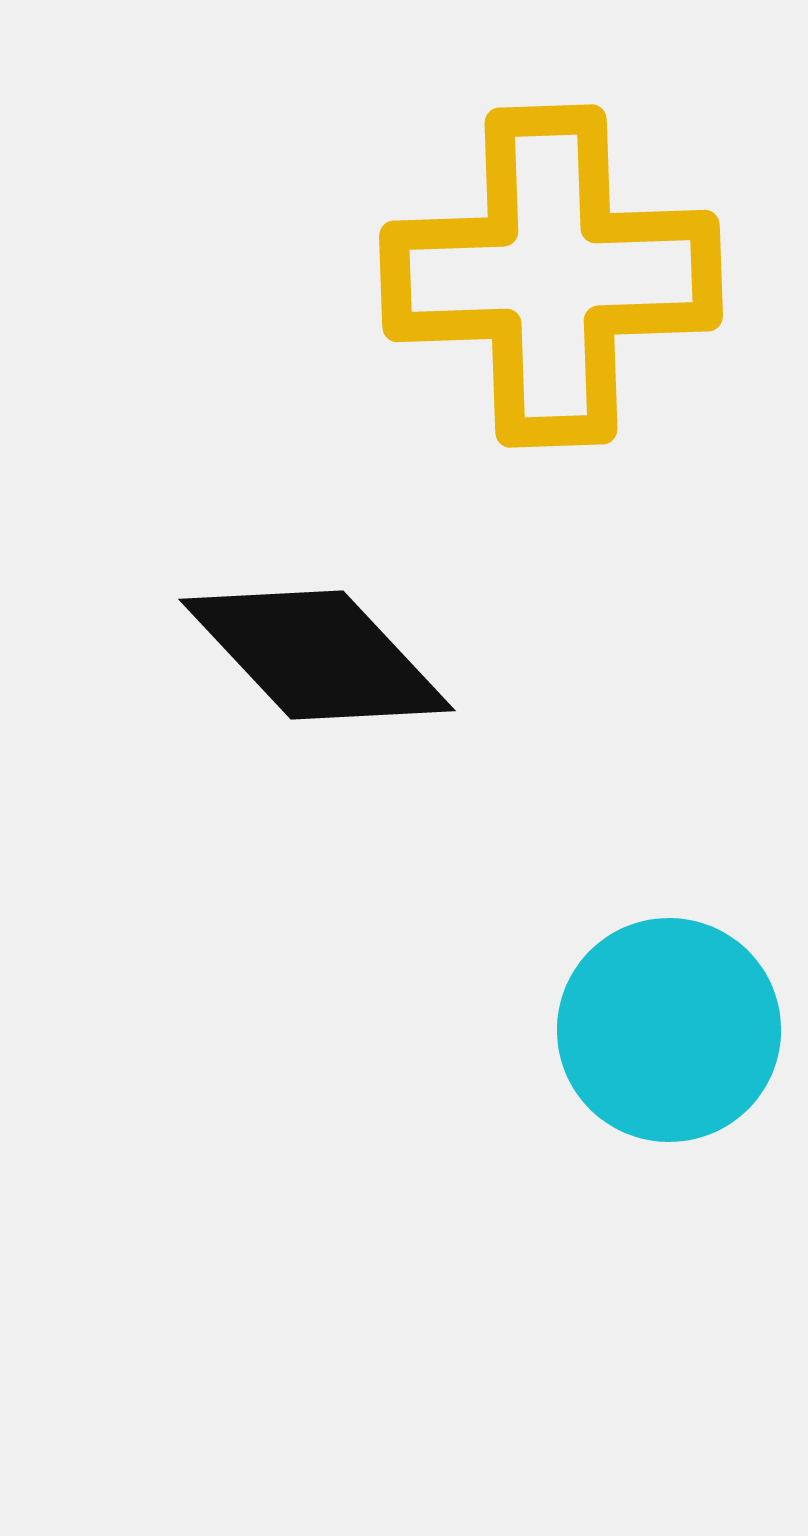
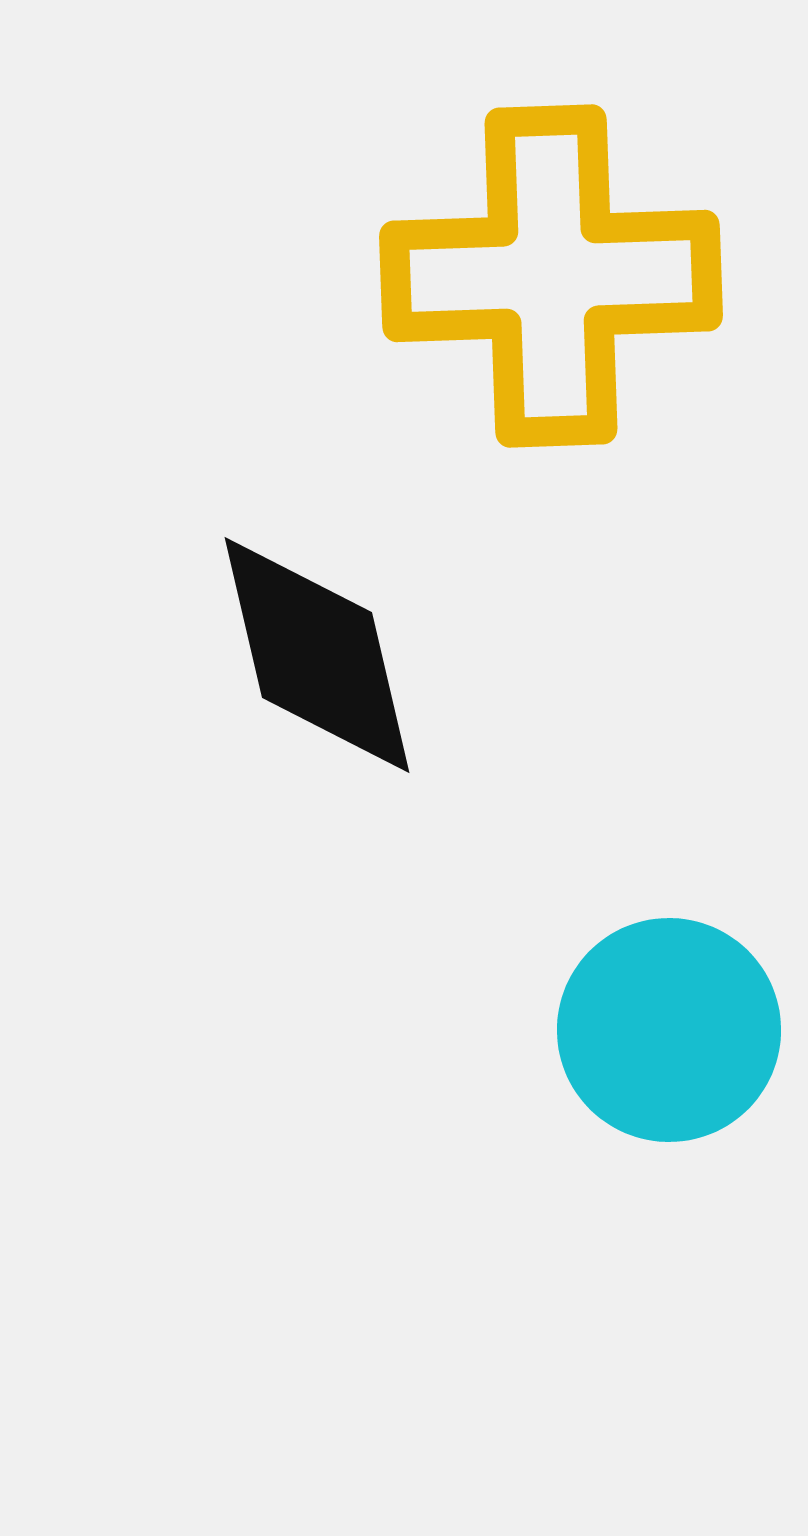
black diamond: rotated 30 degrees clockwise
